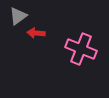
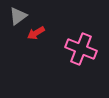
red arrow: rotated 36 degrees counterclockwise
